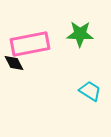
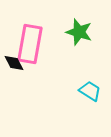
green star: moved 1 px left, 2 px up; rotated 16 degrees clockwise
pink rectangle: rotated 69 degrees counterclockwise
